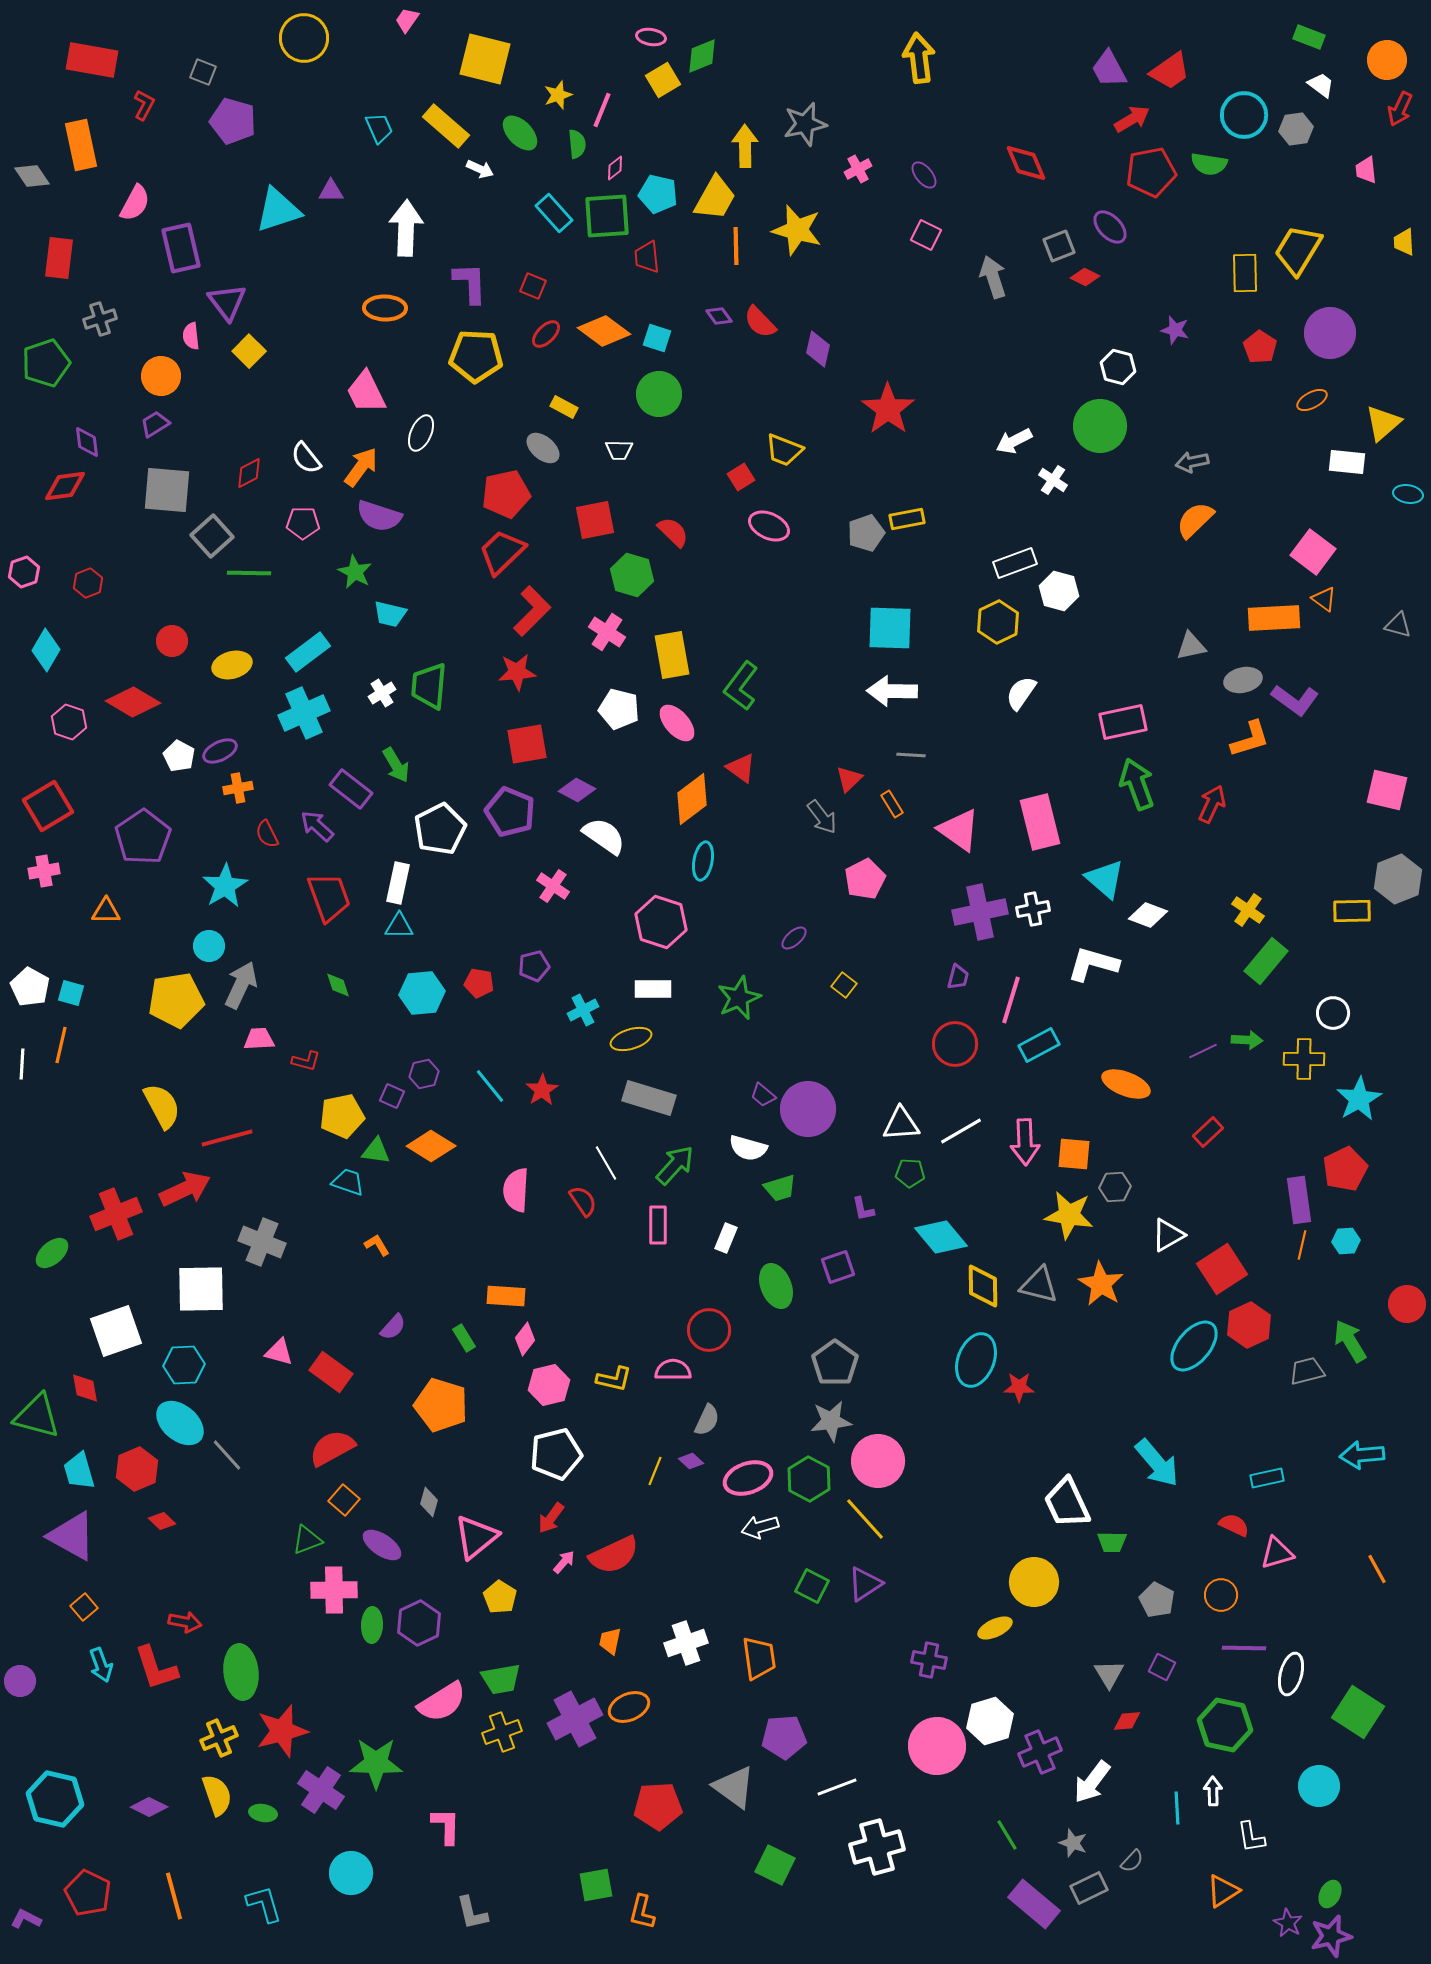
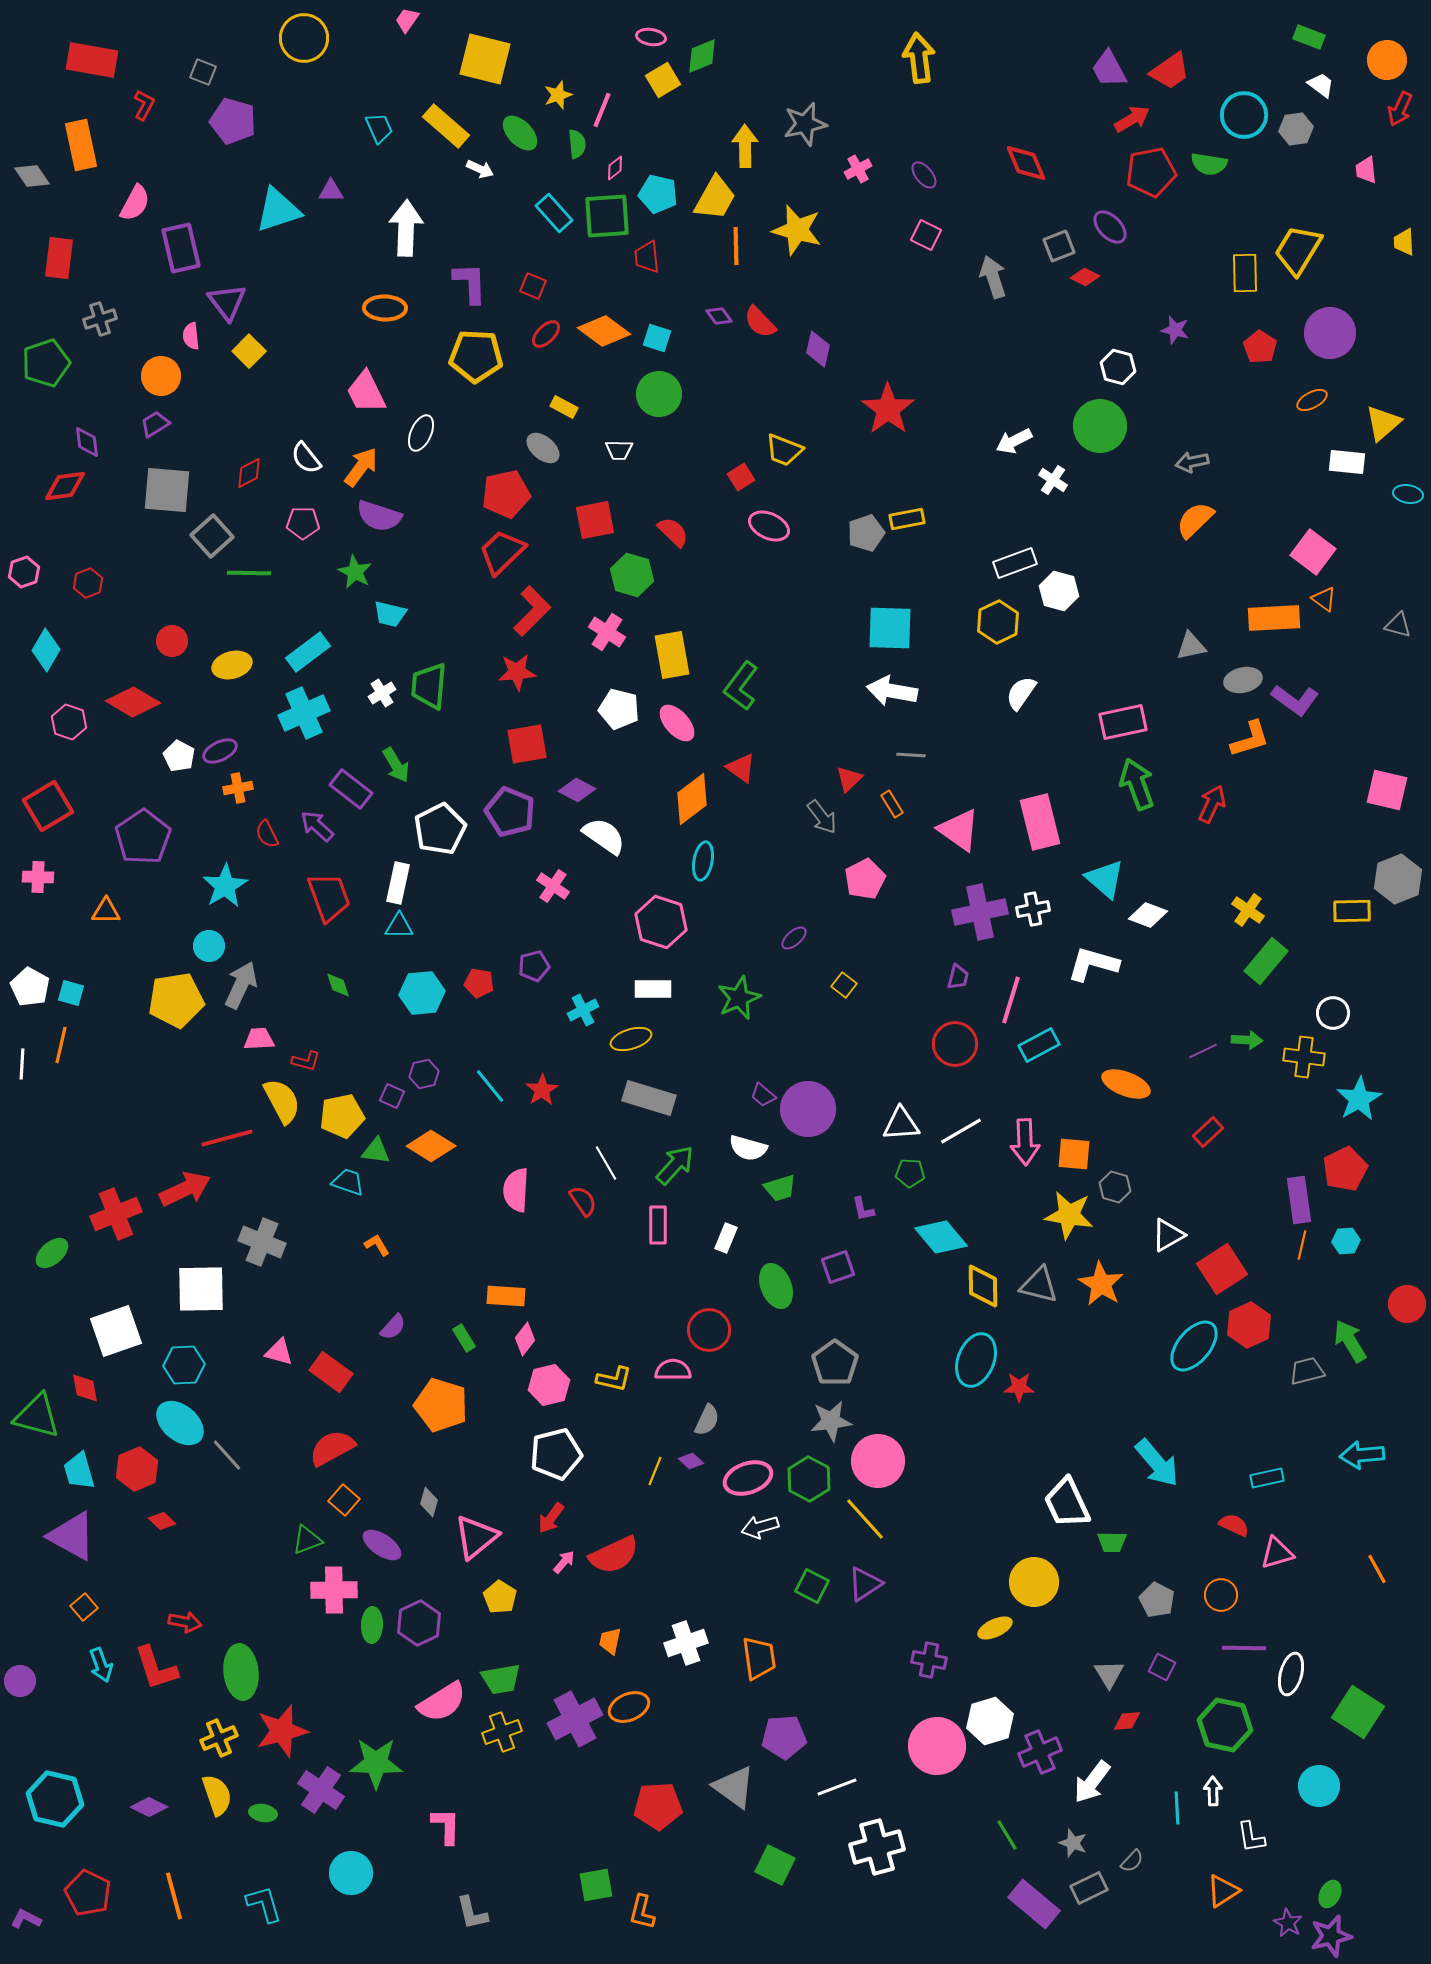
white arrow at (892, 691): rotated 9 degrees clockwise
pink cross at (44, 871): moved 6 px left, 6 px down; rotated 12 degrees clockwise
yellow cross at (1304, 1059): moved 2 px up; rotated 6 degrees clockwise
yellow semicircle at (162, 1106): moved 120 px right, 5 px up
gray hexagon at (1115, 1187): rotated 20 degrees clockwise
